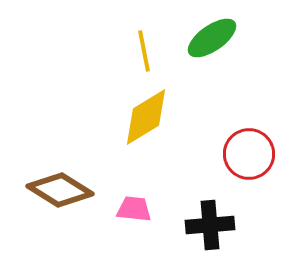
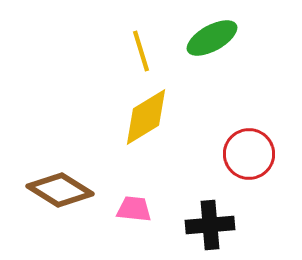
green ellipse: rotated 6 degrees clockwise
yellow line: moved 3 px left; rotated 6 degrees counterclockwise
